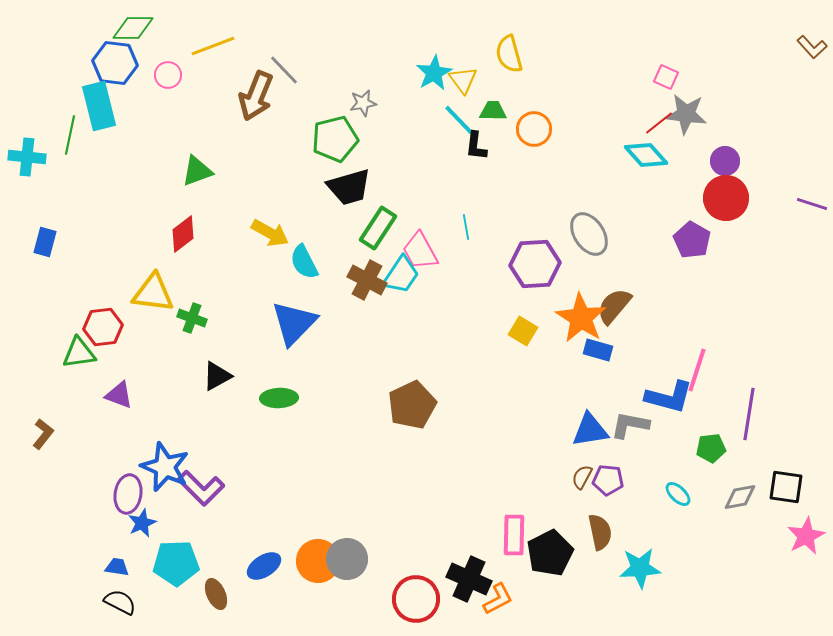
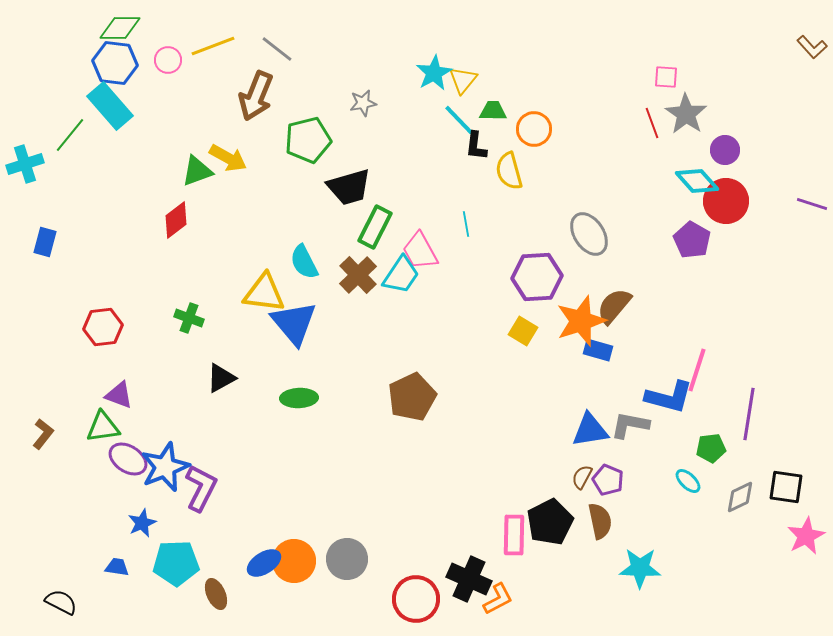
green diamond at (133, 28): moved 13 px left
yellow semicircle at (509, 54): moved 117 px down
gray line at (284, 70): moved 7 px left, 21 px up; rotated 8 degrees counterclockwise
pink circle at (168, 75): moved 15 px up
pink square at (666, 77): rotated 20 degrees counterclockwise
yellow triangle at (463, 80): rotated 16 degrees clockwise
cyan rectangle at (99, 106): moved 11 px right; rotated 27 degrees counterclockwise
gray star at (686, 114): rotated 27 degrees clockwise
red line at (659, 123): moved 7 px left; rotated 72 degrees counterclockwise
green line at (70, 135): rotated 27 degrees clockwise
green pentagon at (335, 139): moved 27 px left, 1 px down
cyan diamond at (646, 155): moved 51 px right, 26 px down
cyan cross at (27, 157): moved 2 px left, 7 px down; rotated 24 degrees counterclockwise
purple circle at (725, 161): moved 11 px up
red circle at (726, 198): moved 3 px down
cyan line at (466, 227): moved 3 px up
green rectangle at (378, 228): moved 3 px left, 1 px up; rotated 6 degrees counterclockwise
yellow arrow at (270, 233): moved 42 px left, 75 px up
red diamond at (183, 234): moved 7 px left, 14 px up
purple hexagon at (535, 264): moved 2 px right, 13 px down
brown cross at (367, 280): moved 9 px left, 5 px up; rotated 18 degrees clockwise
yellow triangle at (153, 293): moved 111 px right
green cross at (192, 318): moved 3 px left
orange star at (581, 318): moved 3 px down; rotated 21 degrees clockwise
blue triangle at (294, 323): rotated 24 degrees counterclockwise
green triangle at (79, 353): moved 24 px right, 74 px down
black triangle at (217, 376): moved 4 px right, 2 px down
green ellipse at (279, 398): moved 20 px right
brown pentagon at (412, 405): moved 8 px up
blue star at (165, 467): rotated 27 degrees clockwise
purple pentagon at (608, 480): rotated 16 degrees clockwise
purple L-shape at (201, 488): rotated 108 degrees counterclockwise
purple ellipse at (128, 494): moved 35 px up; rotated 66 degrees counterclockwise
cyan ellipse at (678, 494): moved 10 px right, 13 px up
gray diamond at (740, 497): rotated 16 degrees counterclockwise
brown semicircle at (600, 532): moved 11 px up
black pentagon at (550, 553): moved 31 px up
orange circle at (318, 561): moved 24 px left
blue ellipse at (264, 566): moved 3 px up
cyan star at (640, 568): rotated 6 degrees clockwise
black semicircle at (120, 602): moved 59 px left
